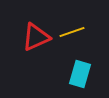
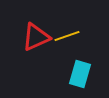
yellow line: moved 5 px left, 4 px down
